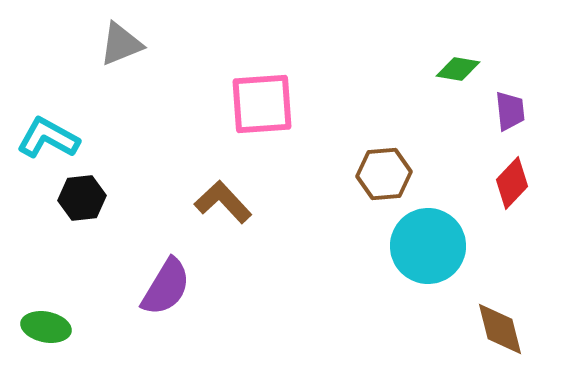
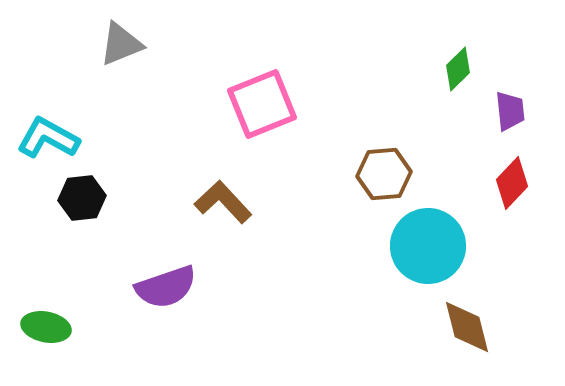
green diamond: rotated 54 degrees counterclockwise
pink square: rotated 18 degrees counterclockwise
purple semicircle: rotated 40 degrees clockwise
brown diamond: moved 33 px left, 2 px up
